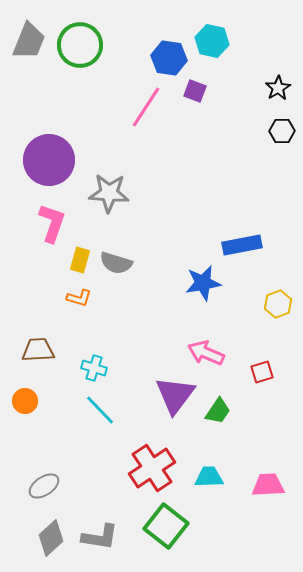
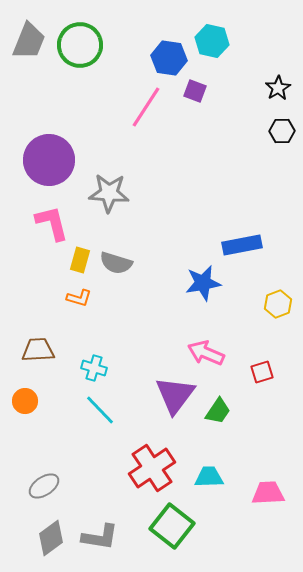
pink L-shape: rotated 33 degrees counterclockwise
pink trapezoid: moved 8 px down
green square: moved 6 px right
gray diamond: rotated 6 degrees clockwise
